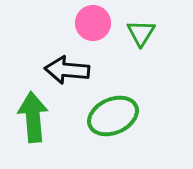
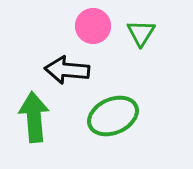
pink circle: moved 3 px down
green arrow: moved 1 px right
